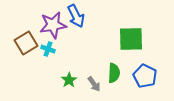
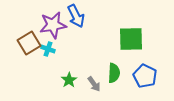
brown square: moved 3 px right
